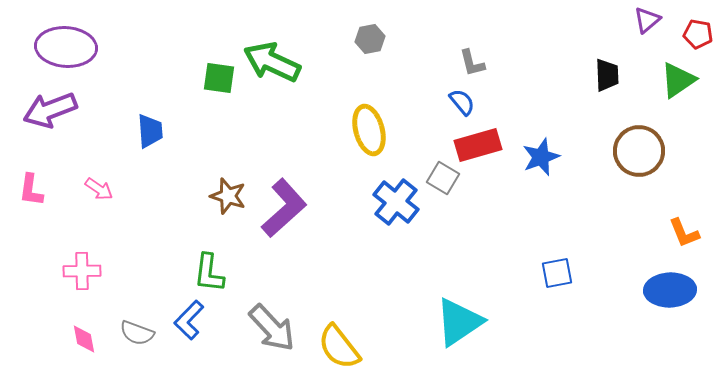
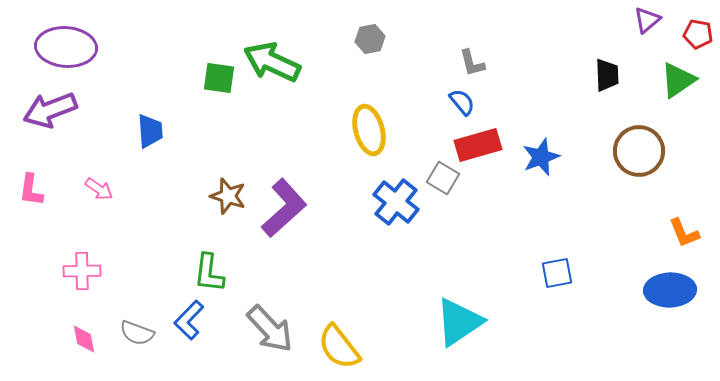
gray arrow: moved 2 px left, 1 px down
